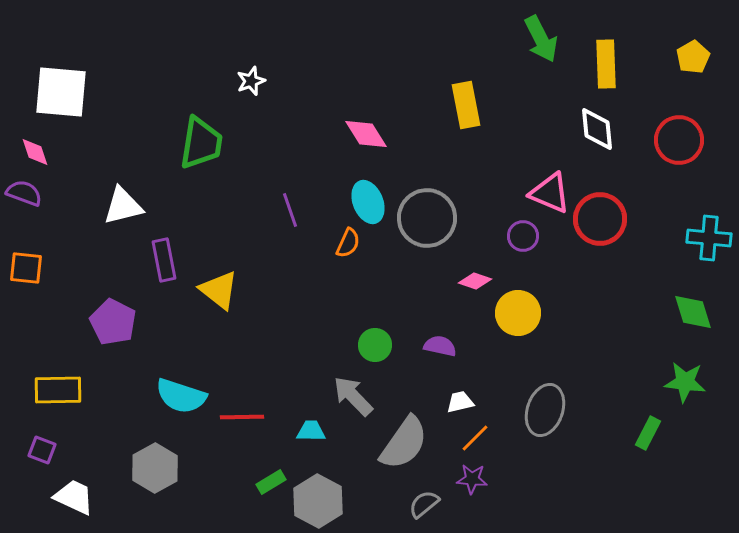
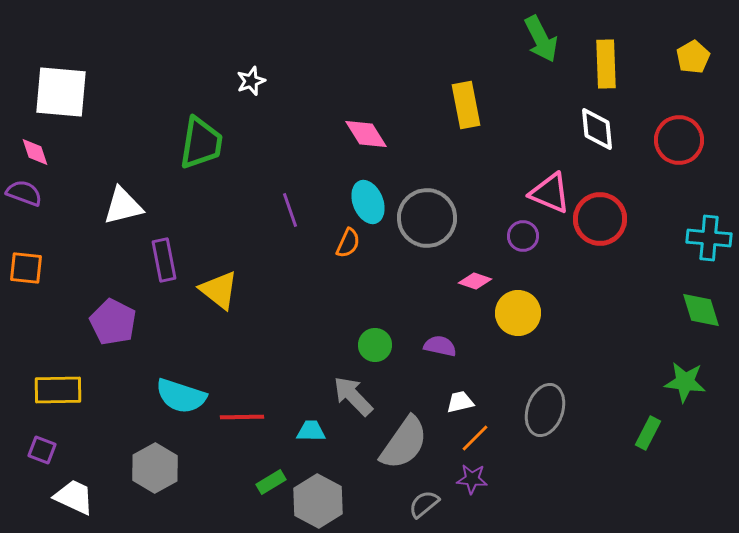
green diamond at (693, 312): moved 8 px right, 2 px up
